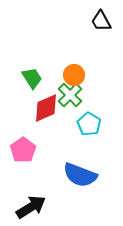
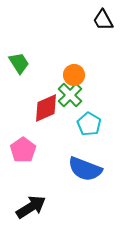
black trapezoid: moved 2 px right, 1 px up
green trapezoid: moved 13 px left, 15 px up
blue semicircle: moved 5 px right, 6 px up
